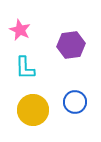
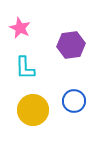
pink star: moved 2 px up
blue circle: moved 1 px left, 1 px up
